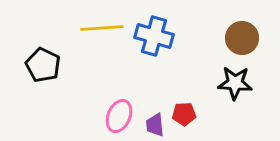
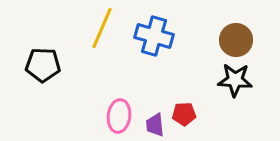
yellow line: rotated 63 degrees counterclockwise
brown circle: moved 6 px left, 2 px down
black pentagon: rotated 24 degrees counterclockwise
black star: moved 3 px up
pink ellipse: rotated 16 degrees counterclockwise
